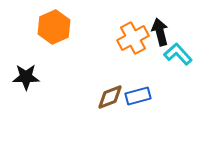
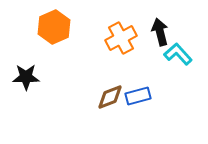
orange cross: moved 12 px left
